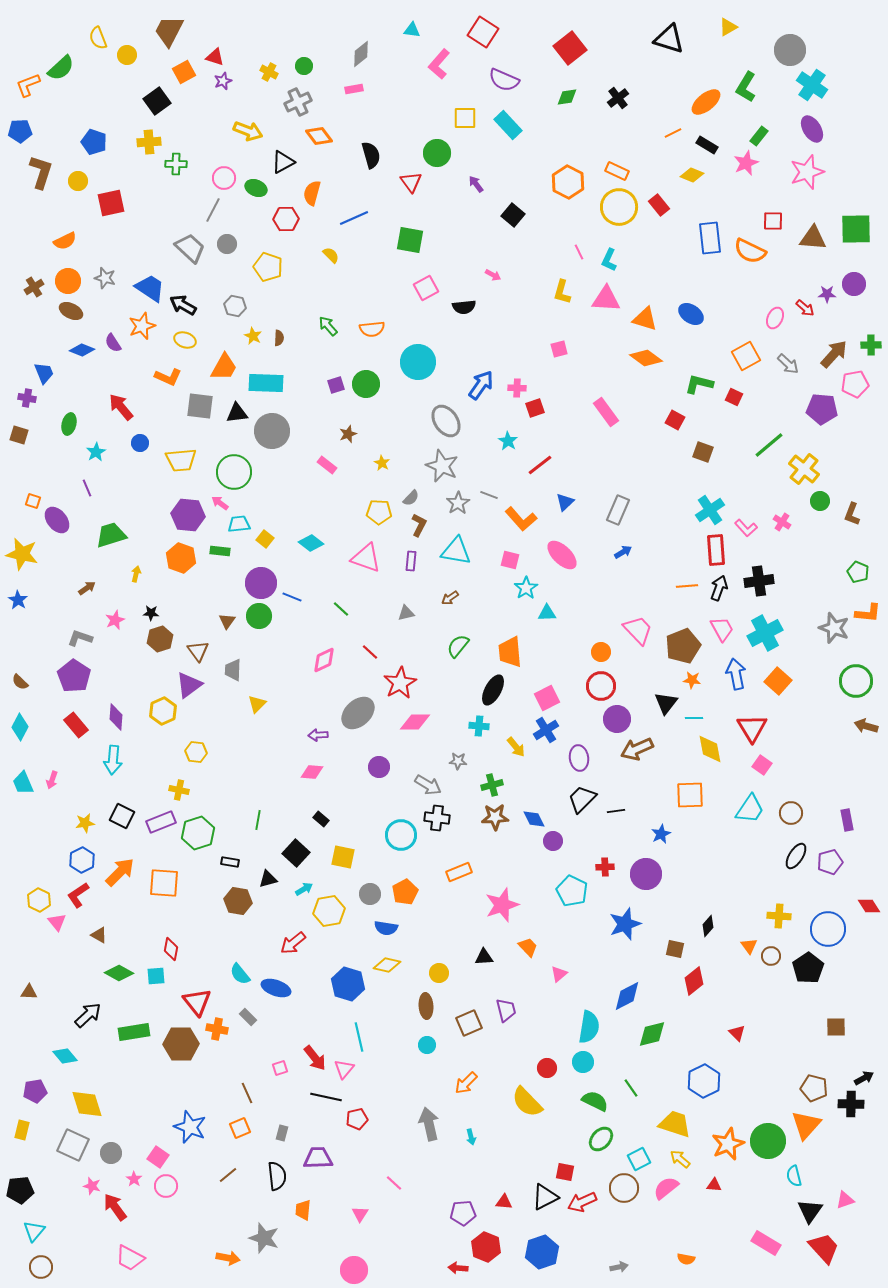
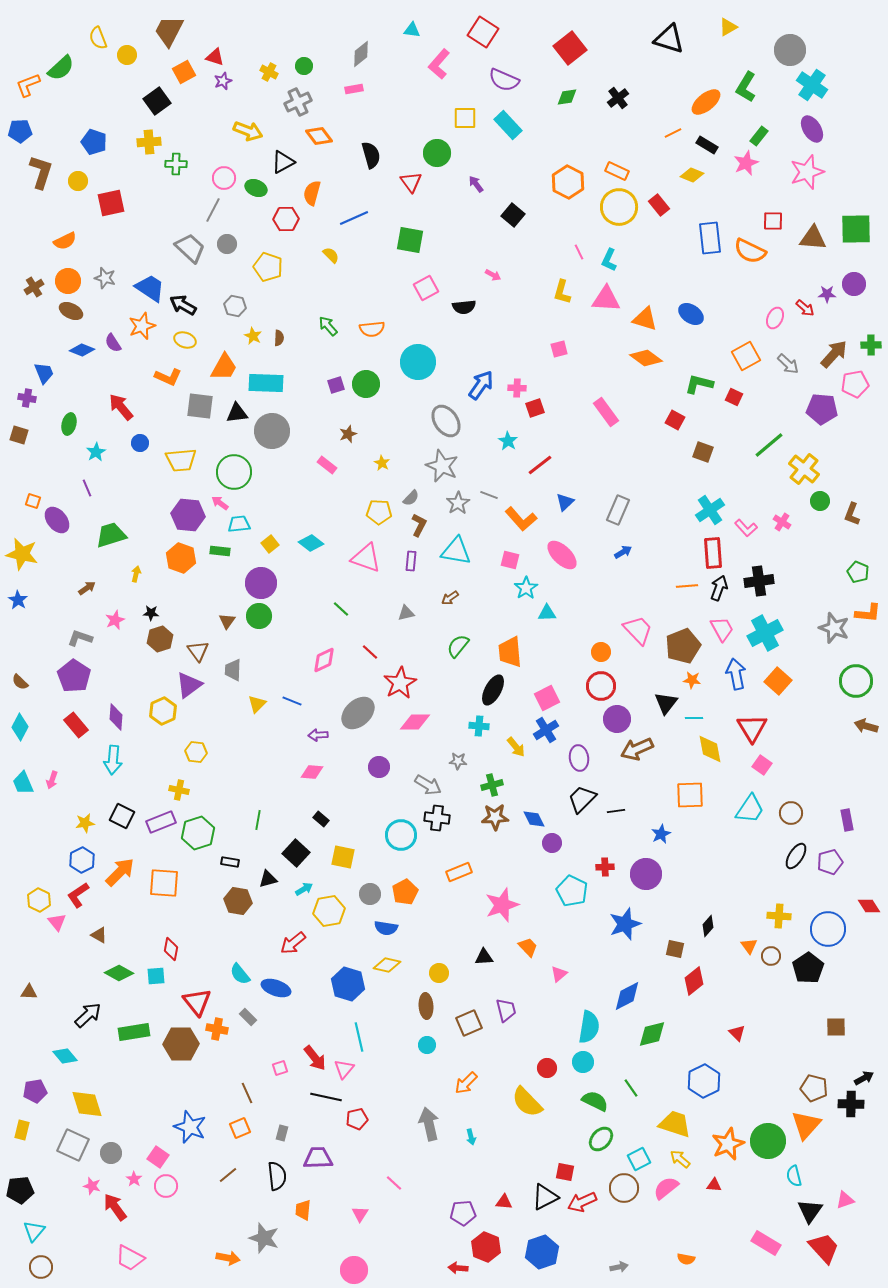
yellow square at (265, 539): moved 5 px right, 5 px down; rotated 12 degrees clockwise
red rectangle at (716, 550): moved 3 px left, 3 px down
blue line at (292, 597): moved 104 px down
purple circle at (553, 841): moved 1 px left, 2 px down
